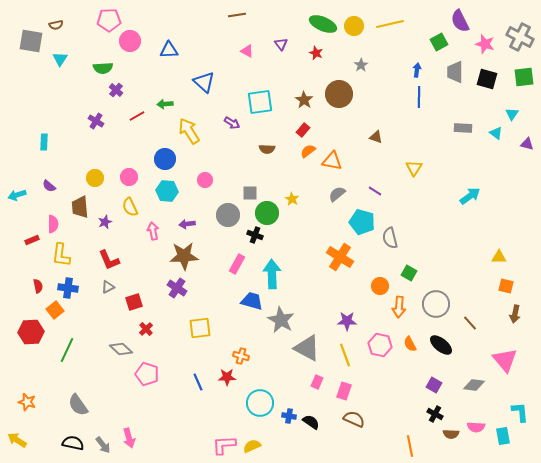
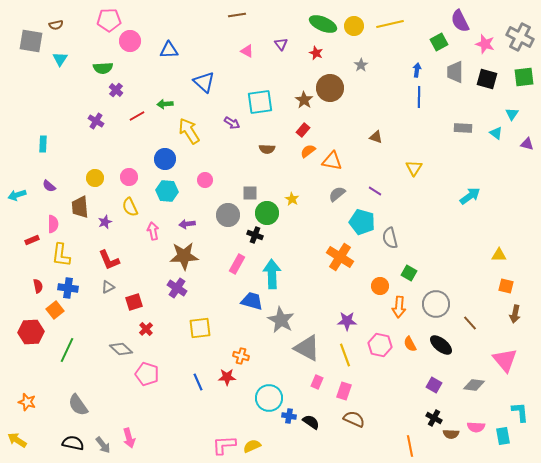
brown circle at (339, 94): moved 9 px left, 6 px up
cyan rectangle at (44, 142): moved 1 px left, 2 px down
yellow triangle at (499, 257): moved 2 px up
cyan circle at (260, 403): moved 9 px right, 5 px up
black cross at (435, 414): moved 1 px left, 4 px down
